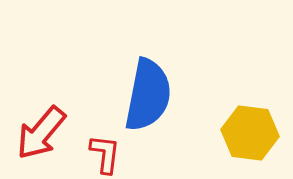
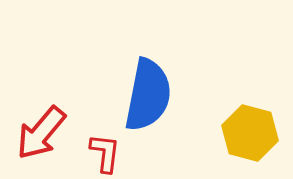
yellow hexagon: rotated 8 degrees clockwise
red L-shape: moved 1 px up
